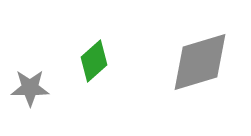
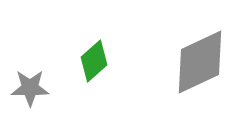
gray diamond: rotated 8 degrees counterclockwise
